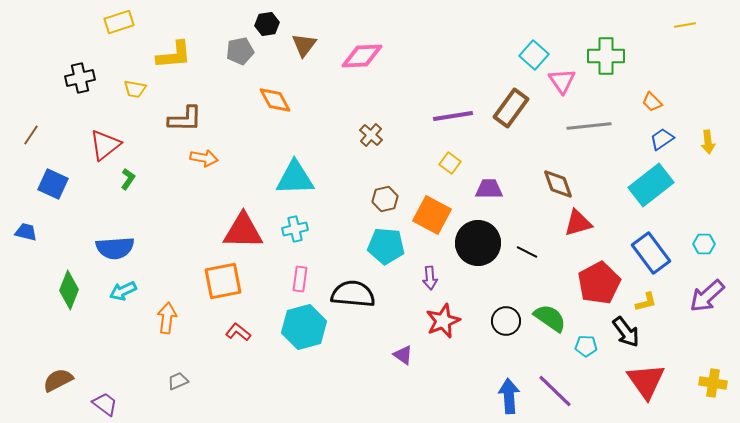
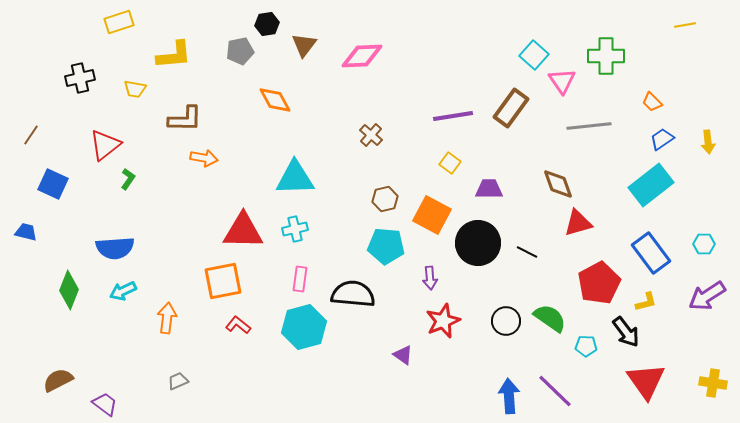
purple arrow at (707, 296): rotated 9 degrees clockwise
red L-shape at (238, 332): moved 7 px up
